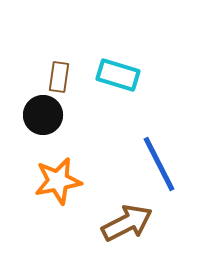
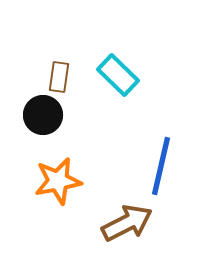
cyan rectangle: rotated 27 degrees clockwise
blue line: moved 2 px right, 2 px down; rotated 40 degrees clockwise
